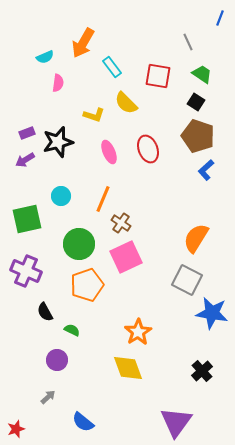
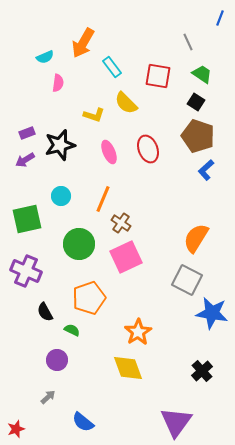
black star: moved 2 px right, 3 px down
orange pentagon: moved 2 px right, 13 px down
